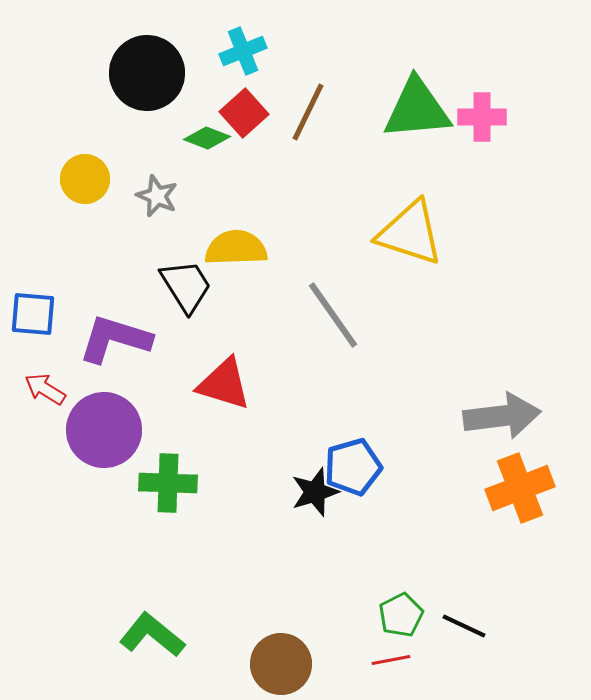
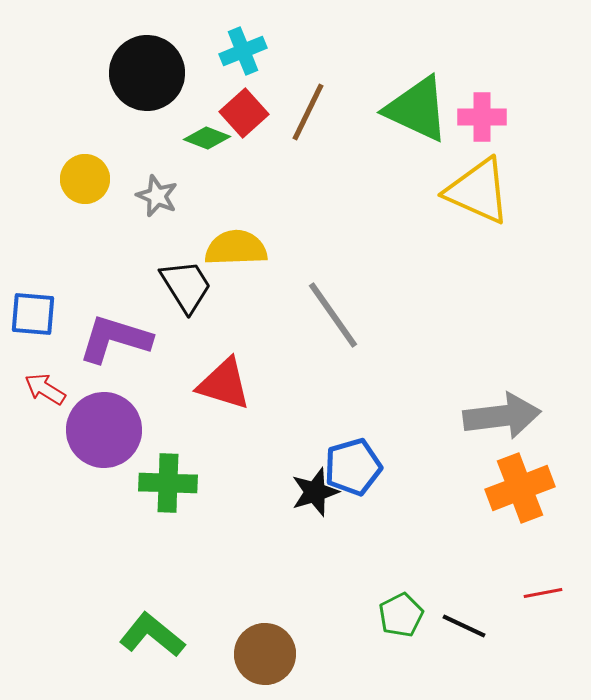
green triangle: rotated 30 degrees clockwise
yellow triangle: moved 68 px right, 42 px up; rotated 6 degrees clockwise
red line: moved 152 px right, 67 px up
brown circle: moved 16 px left, 10 px up
